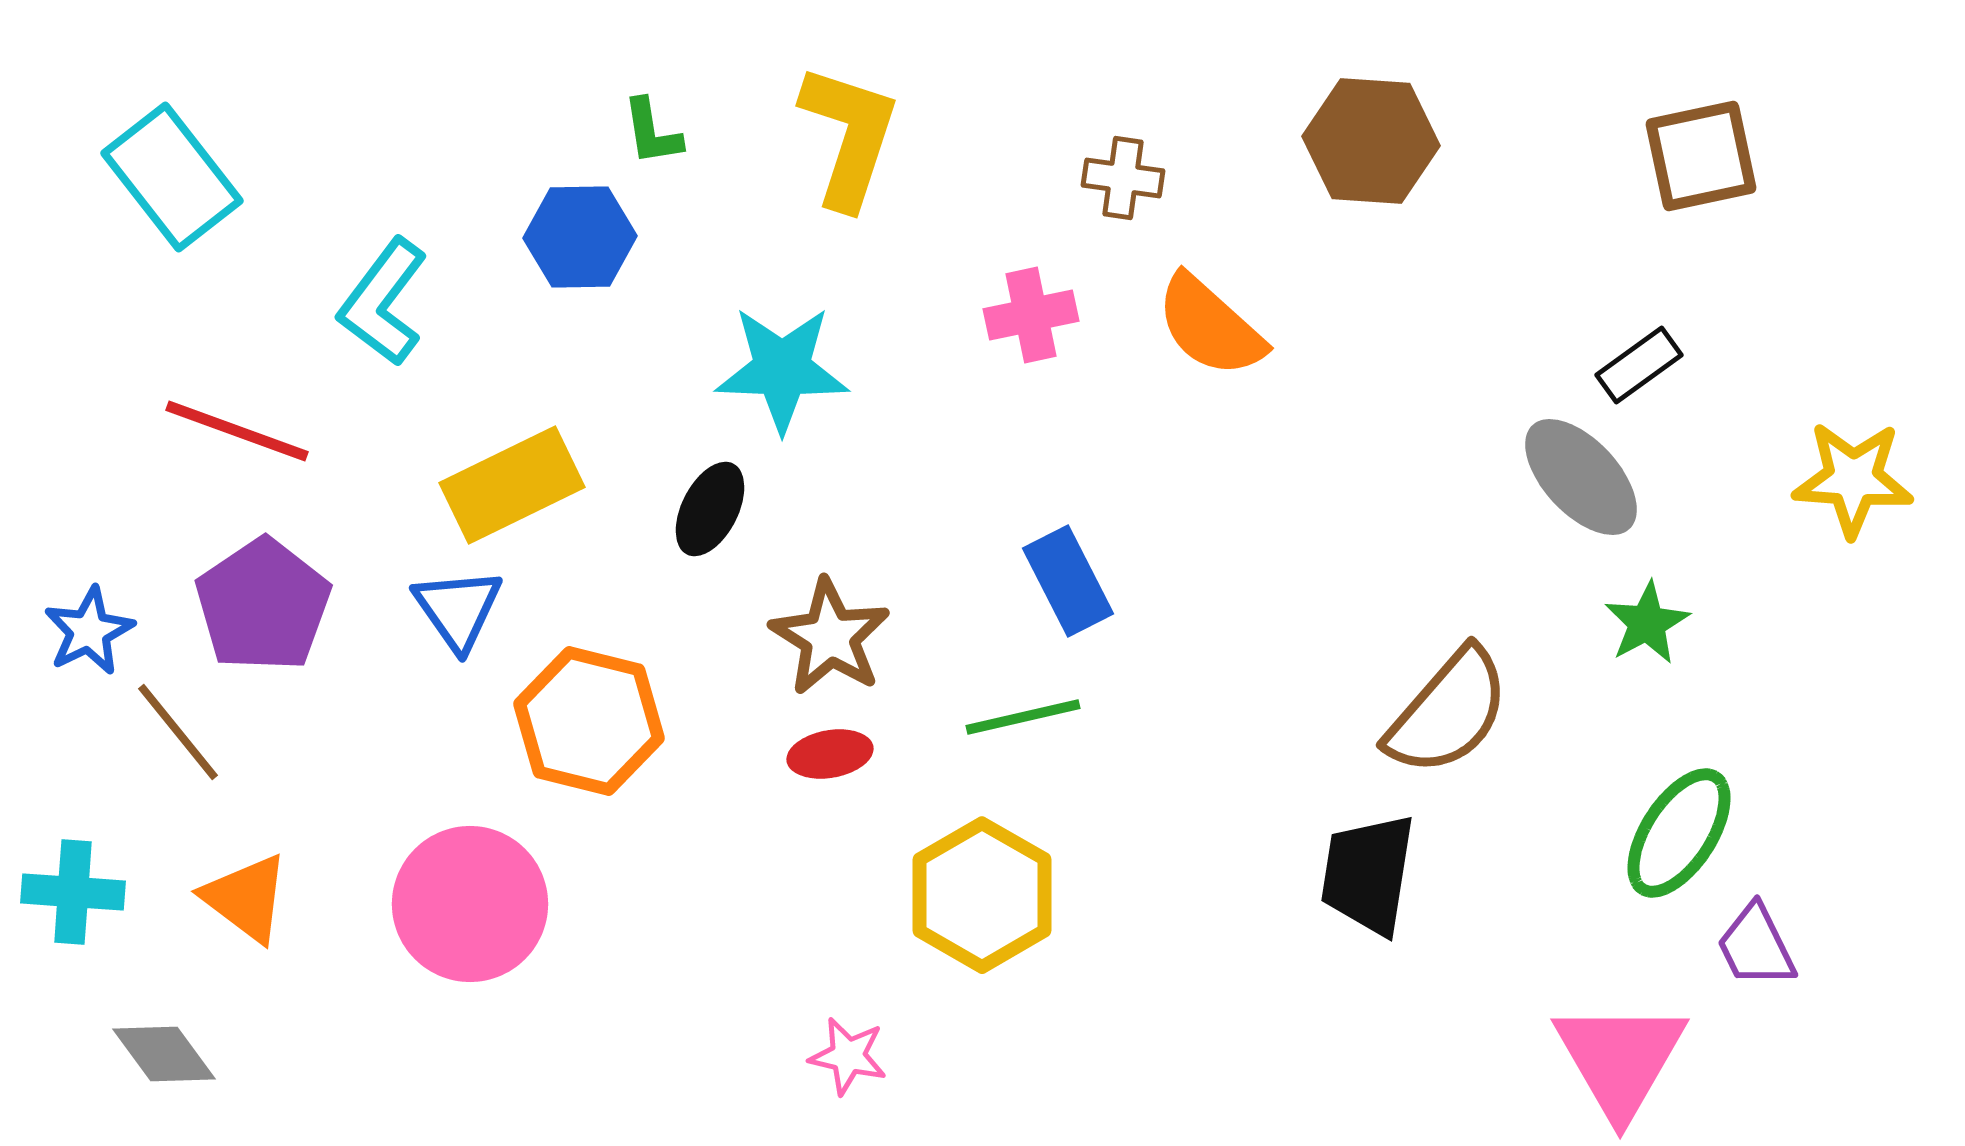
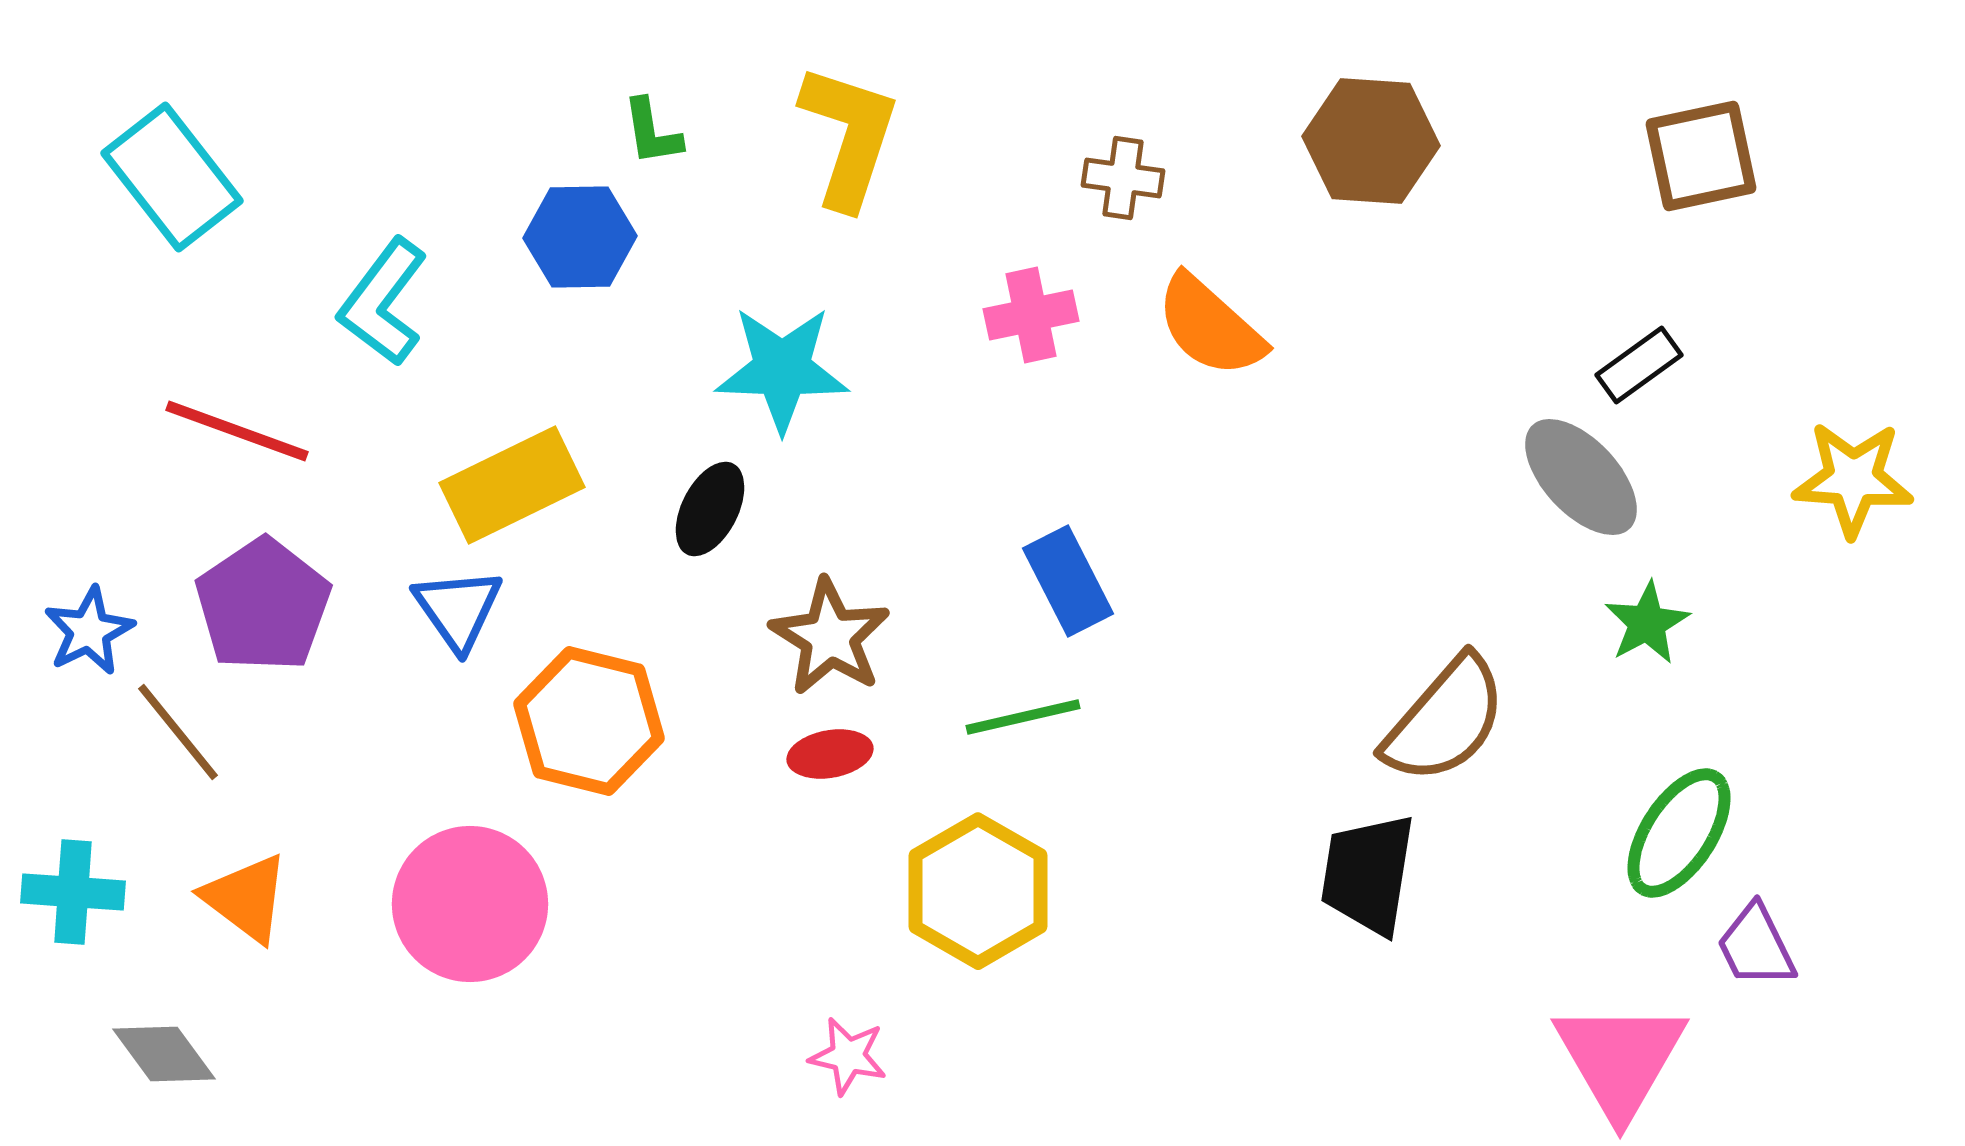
brown semicircle: moved 3 px left, 8 px down
yellow hexagon: moved 4 px left, 4 px up
